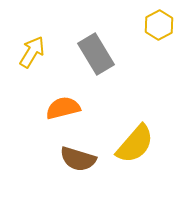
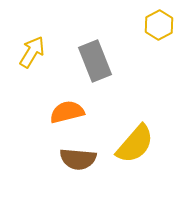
gray rectangle: moved 1 px left, 7 px down; rotated 9 degrees clockwise
orange semicircle: moved 4 px right, 4 px down
brown semicircle: rotated 12 degrees counterclockwise
